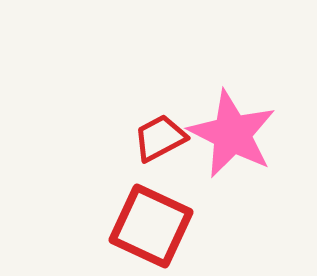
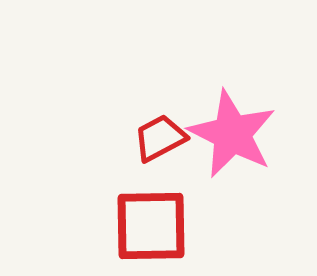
red square: rotated 26 degrees counterclockwise
